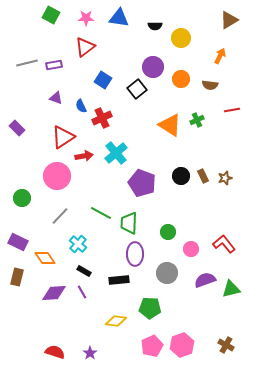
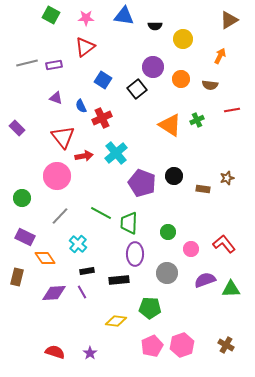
blue triangle at (119, 18): moved 5 px right, 2 px up
yellow circle at (181, 38): moved 2 px right, 1 px down
red triangle at (63, 137): rotated 35 degrees counterclockwise
black circle at (181, 176): moved 7 px left
brown rectangle at (203, 176): moved 13 px down; rotated 56 degrees counterclockwise
brown star at (225, 178): moved 2 px right
purple rectangle at (18, 242): moved 7 px right, 5 px up
black rectangle at (84, 271): moved 3 px right; rotated 40 degrees counterclockwise
green triangle at (231, 289): rotated 12 degrees clockwise
